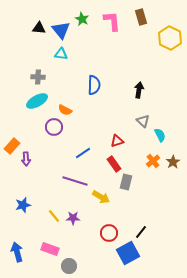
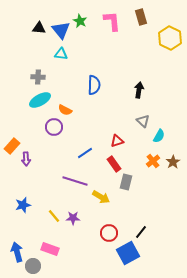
green star: moved 2 px left, 2 px down
cyan ellipse: moved 3 px right, 1 px up
cyan semicircle: moved 1 px left, 1 px down; rotated 56 degrees clockwise
blue line: moved 2 px right
gray circle: moved 36 px left
